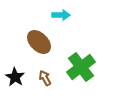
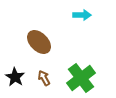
cyan arrow: moved 21 px right
green cross: moved 11 px down
brown arrow: moved 1 px left
